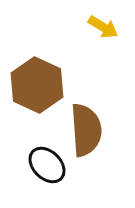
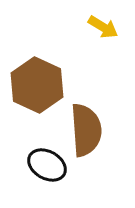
black ellipse: rotated 15 degrees counterclockwise
